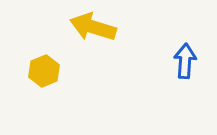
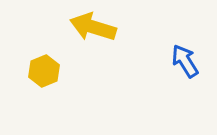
blue arrow: rotated 36 degrees counterclockwise
